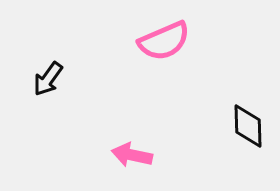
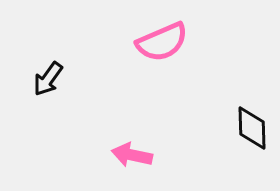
pink semicircle: moved 2 px left, 1 px down
black diamond: moved 4 px right, 2 px down
